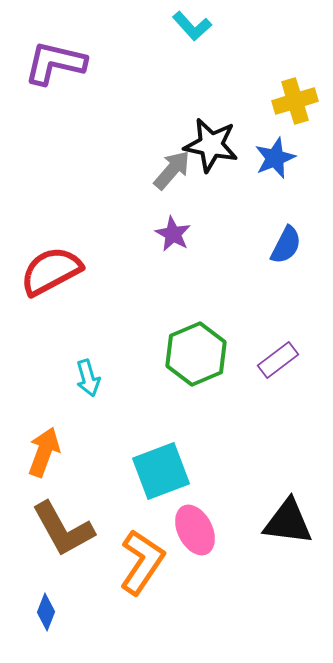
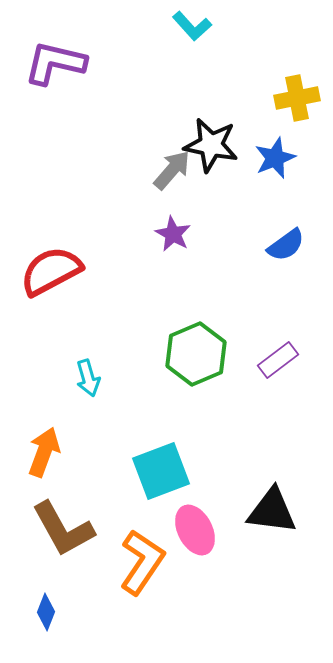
yellow cross: moved 2 px right, 3 px up; rotated 6 degrees clockwise
blue semicircle: rotated 27 degrees clockwise
black triangle: moved 16 px left, 11 px up
